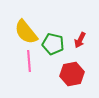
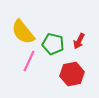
yellow semicircle: moved 3 px left
red arrow: moved 1 px left, 1 px down
pink line: rotated 30 degrees clockwise
